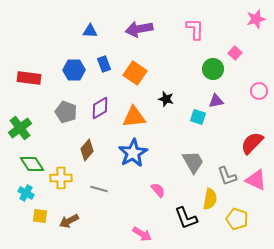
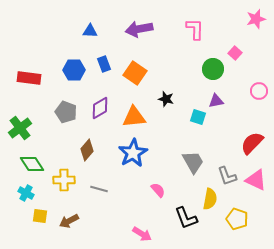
yellow cross: moved 3 px right, 2 px down
